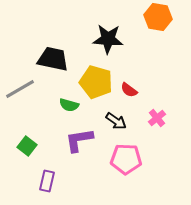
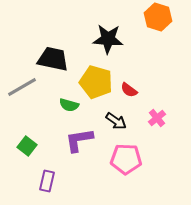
orange hexagon: rotated 8 degrees clockwise
gray line: moved 2 px right, 2 px up
